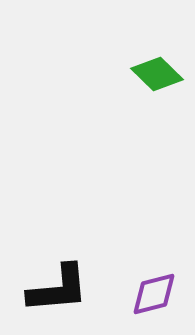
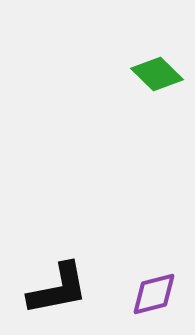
black L-shape: rotated 6 degrees counterclockwise
